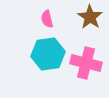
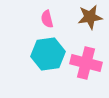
brown star: rotated 30 degrees clockwise
